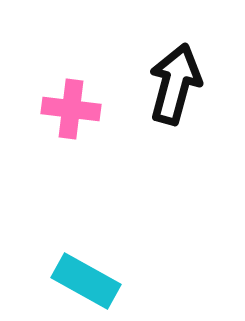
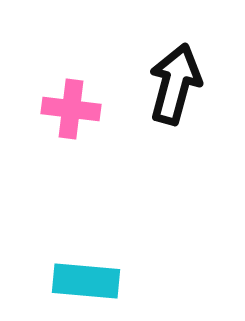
cyan rectangle: rotated 24 degrees counterclockwise
